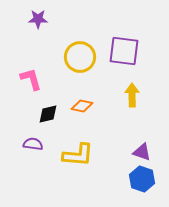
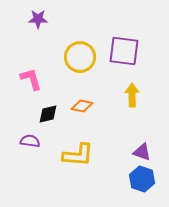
purple semicircle: moved 3 px left, 3 px up
